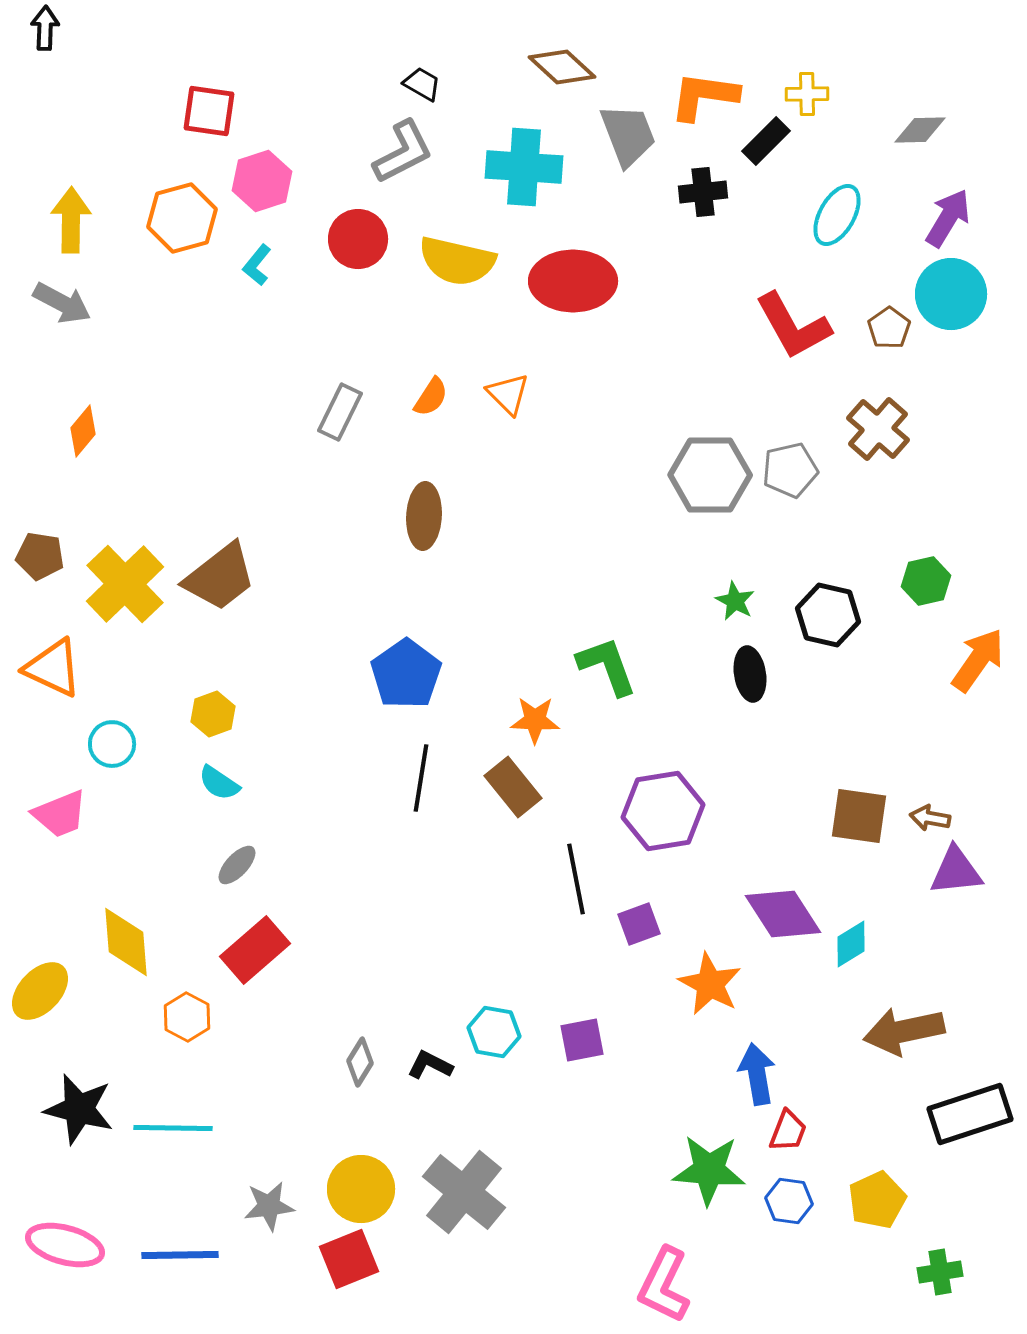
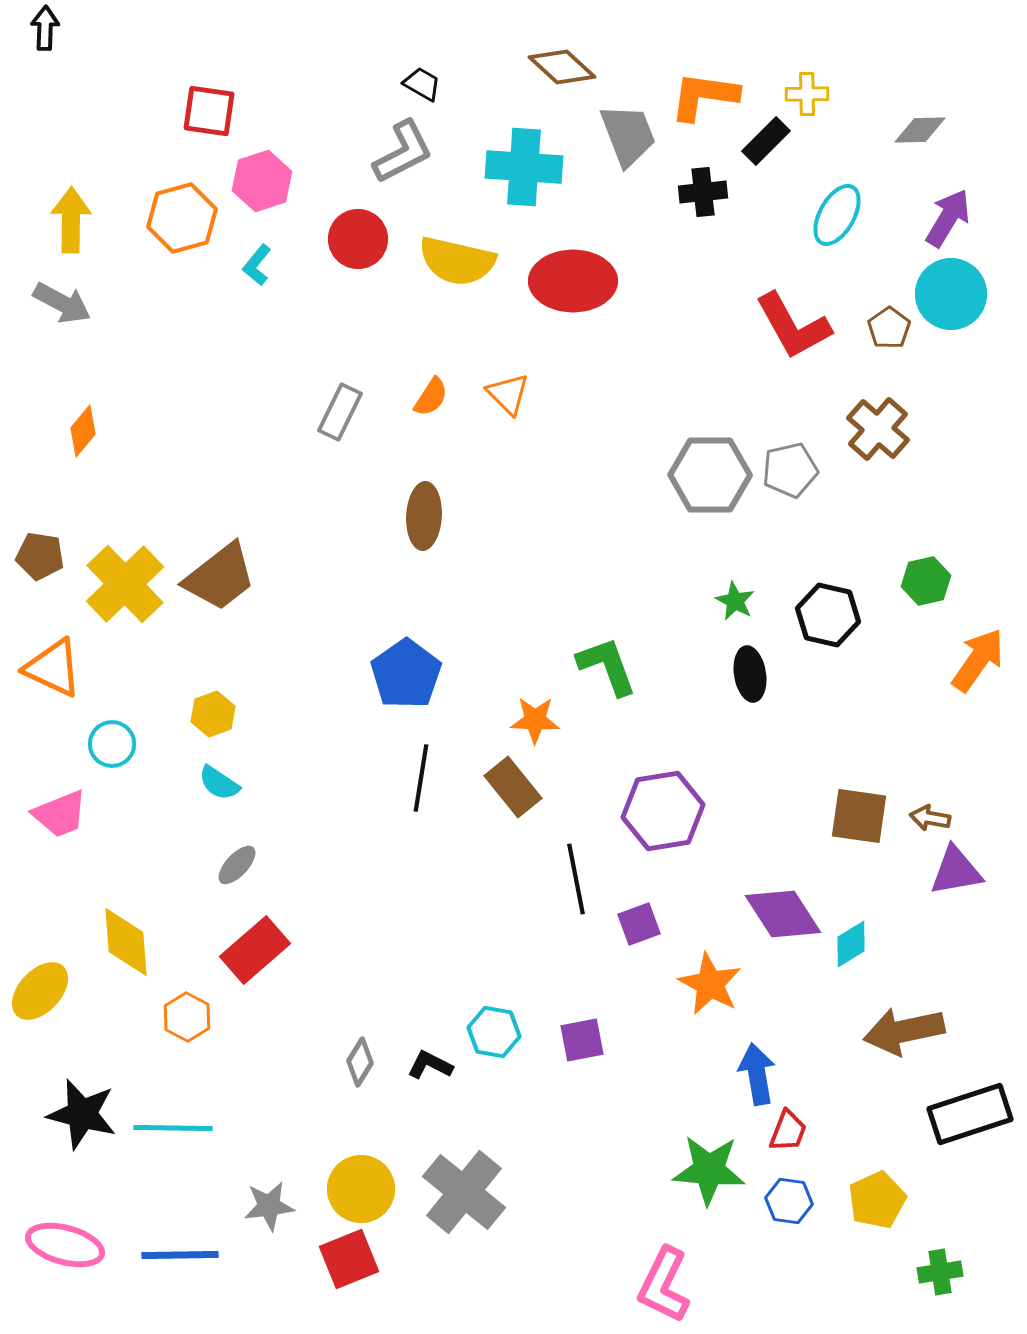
purple triangle at (956, 871): rotated 4 degrees counterclockwise
black star at (79, 1109): moved 3 px right, 5 px down
